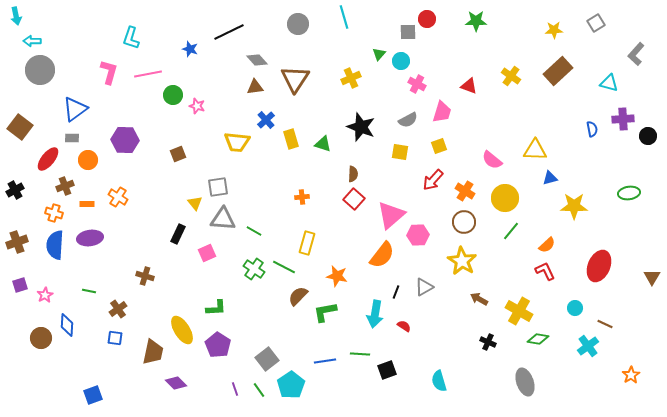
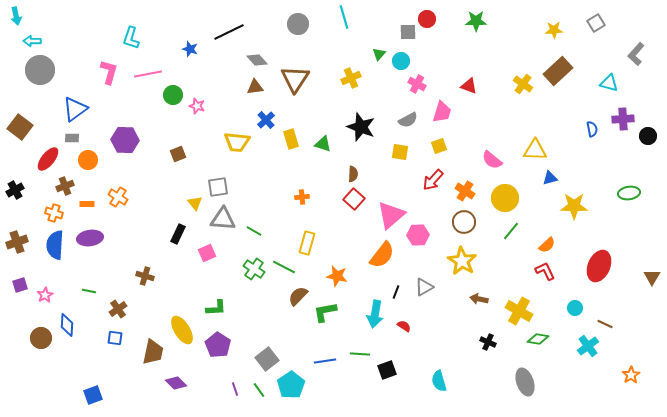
yellow cross at (511, 76): moved 12 px right, 8 px down
brown arrow at (479, 299): rotated 18 degrees counterclockwise
